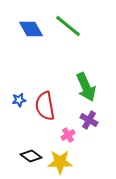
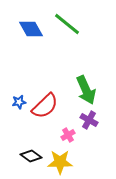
green line: moved 1 px left, 2 px up
green arrow: moved 3 px down
blue star: moved 2 px down
red semicircle: rotated 124 degrees counterclockwise
